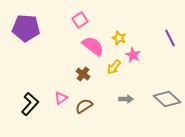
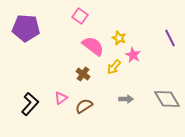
pink square: moved 4 px up; rotated 21 degrees counterclockwise
gray diamond: rotated 16 degrees clockwise
